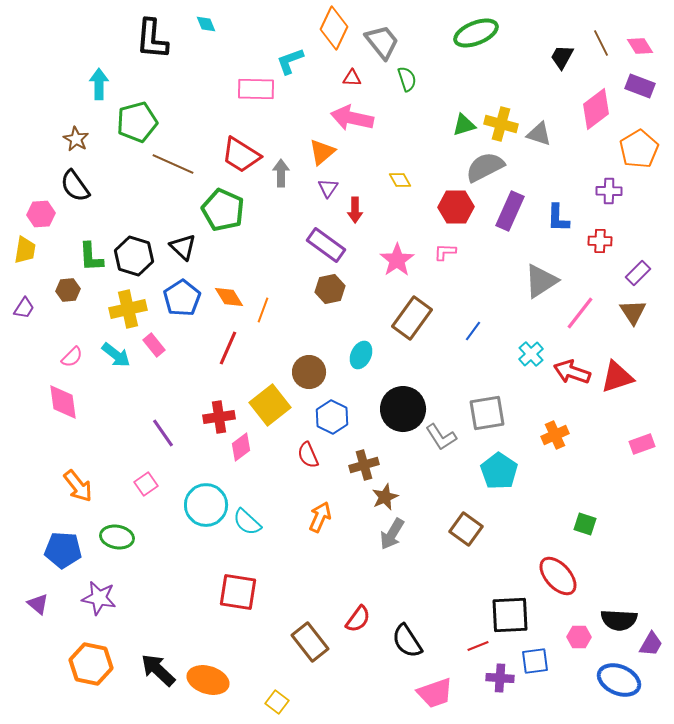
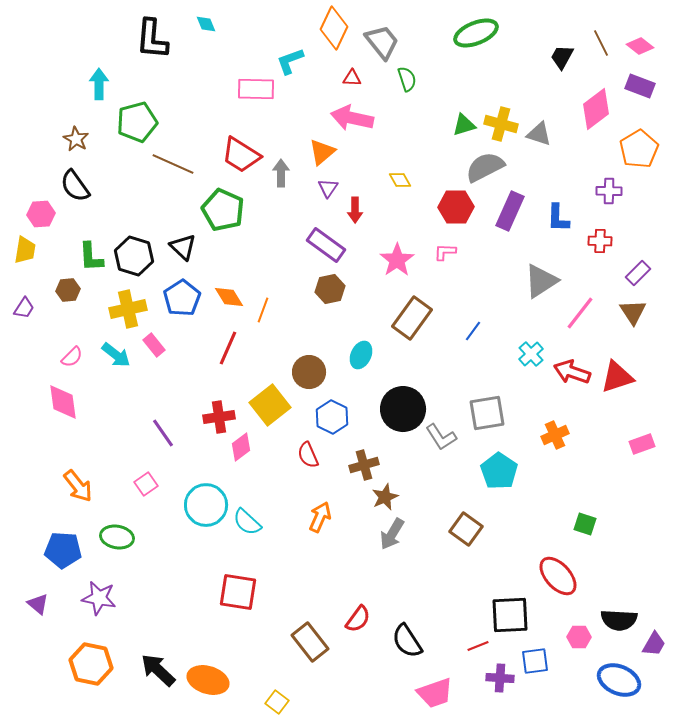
pink diamond at (640, 46): rotated 20 degrees counterclockwise
purple trapezoid at (651, 644): moved 3 px right
